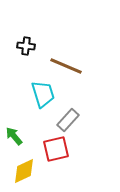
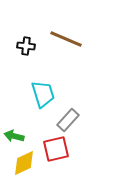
brown line: moved 27 px up
green arrow: rotated 36 degrees counterclockwise
yellow diamond: moved 8 px up
